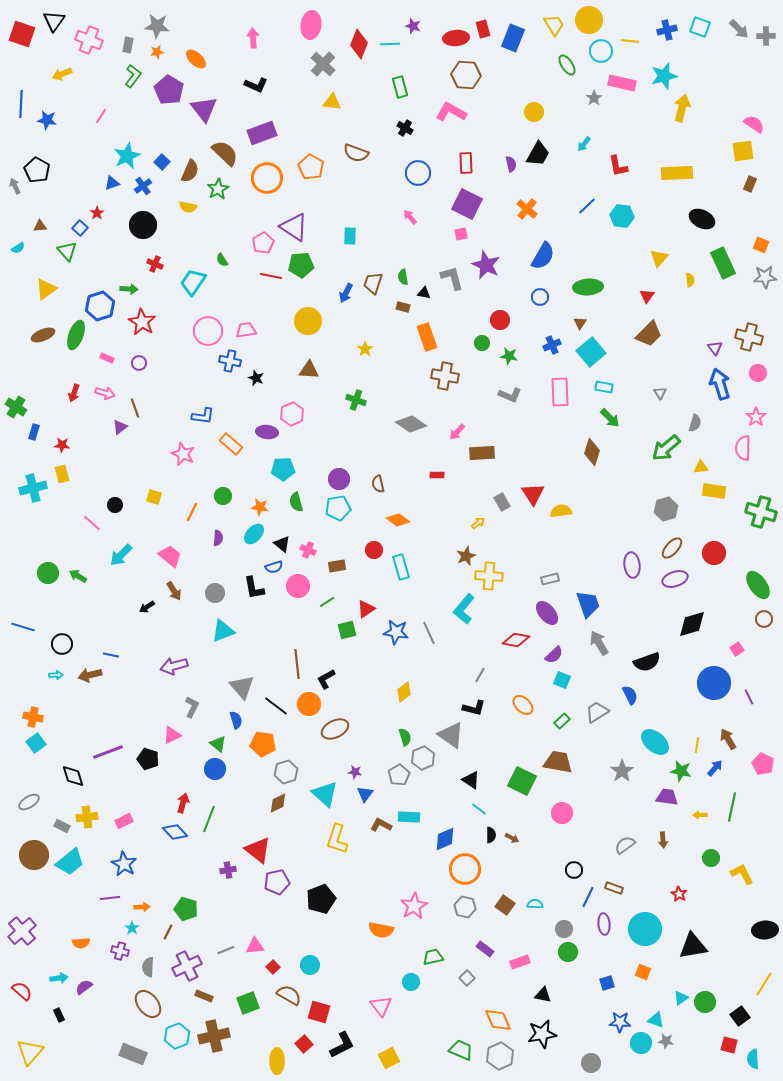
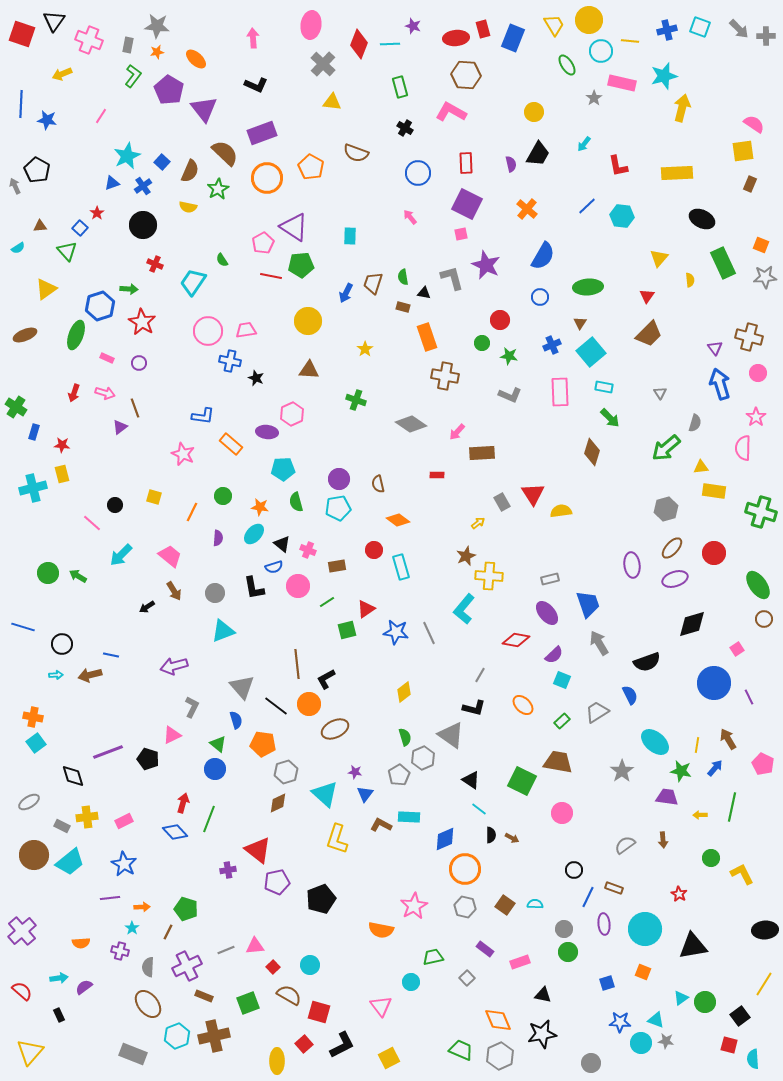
brown ellipse at (43, 335): moved 18 px left
